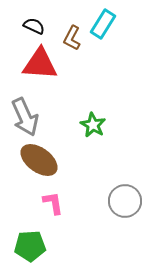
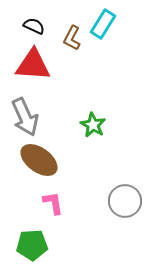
red triangle: moved 7 px left, 1 px down
green pentagon: moved 2 px right, 1 px up
